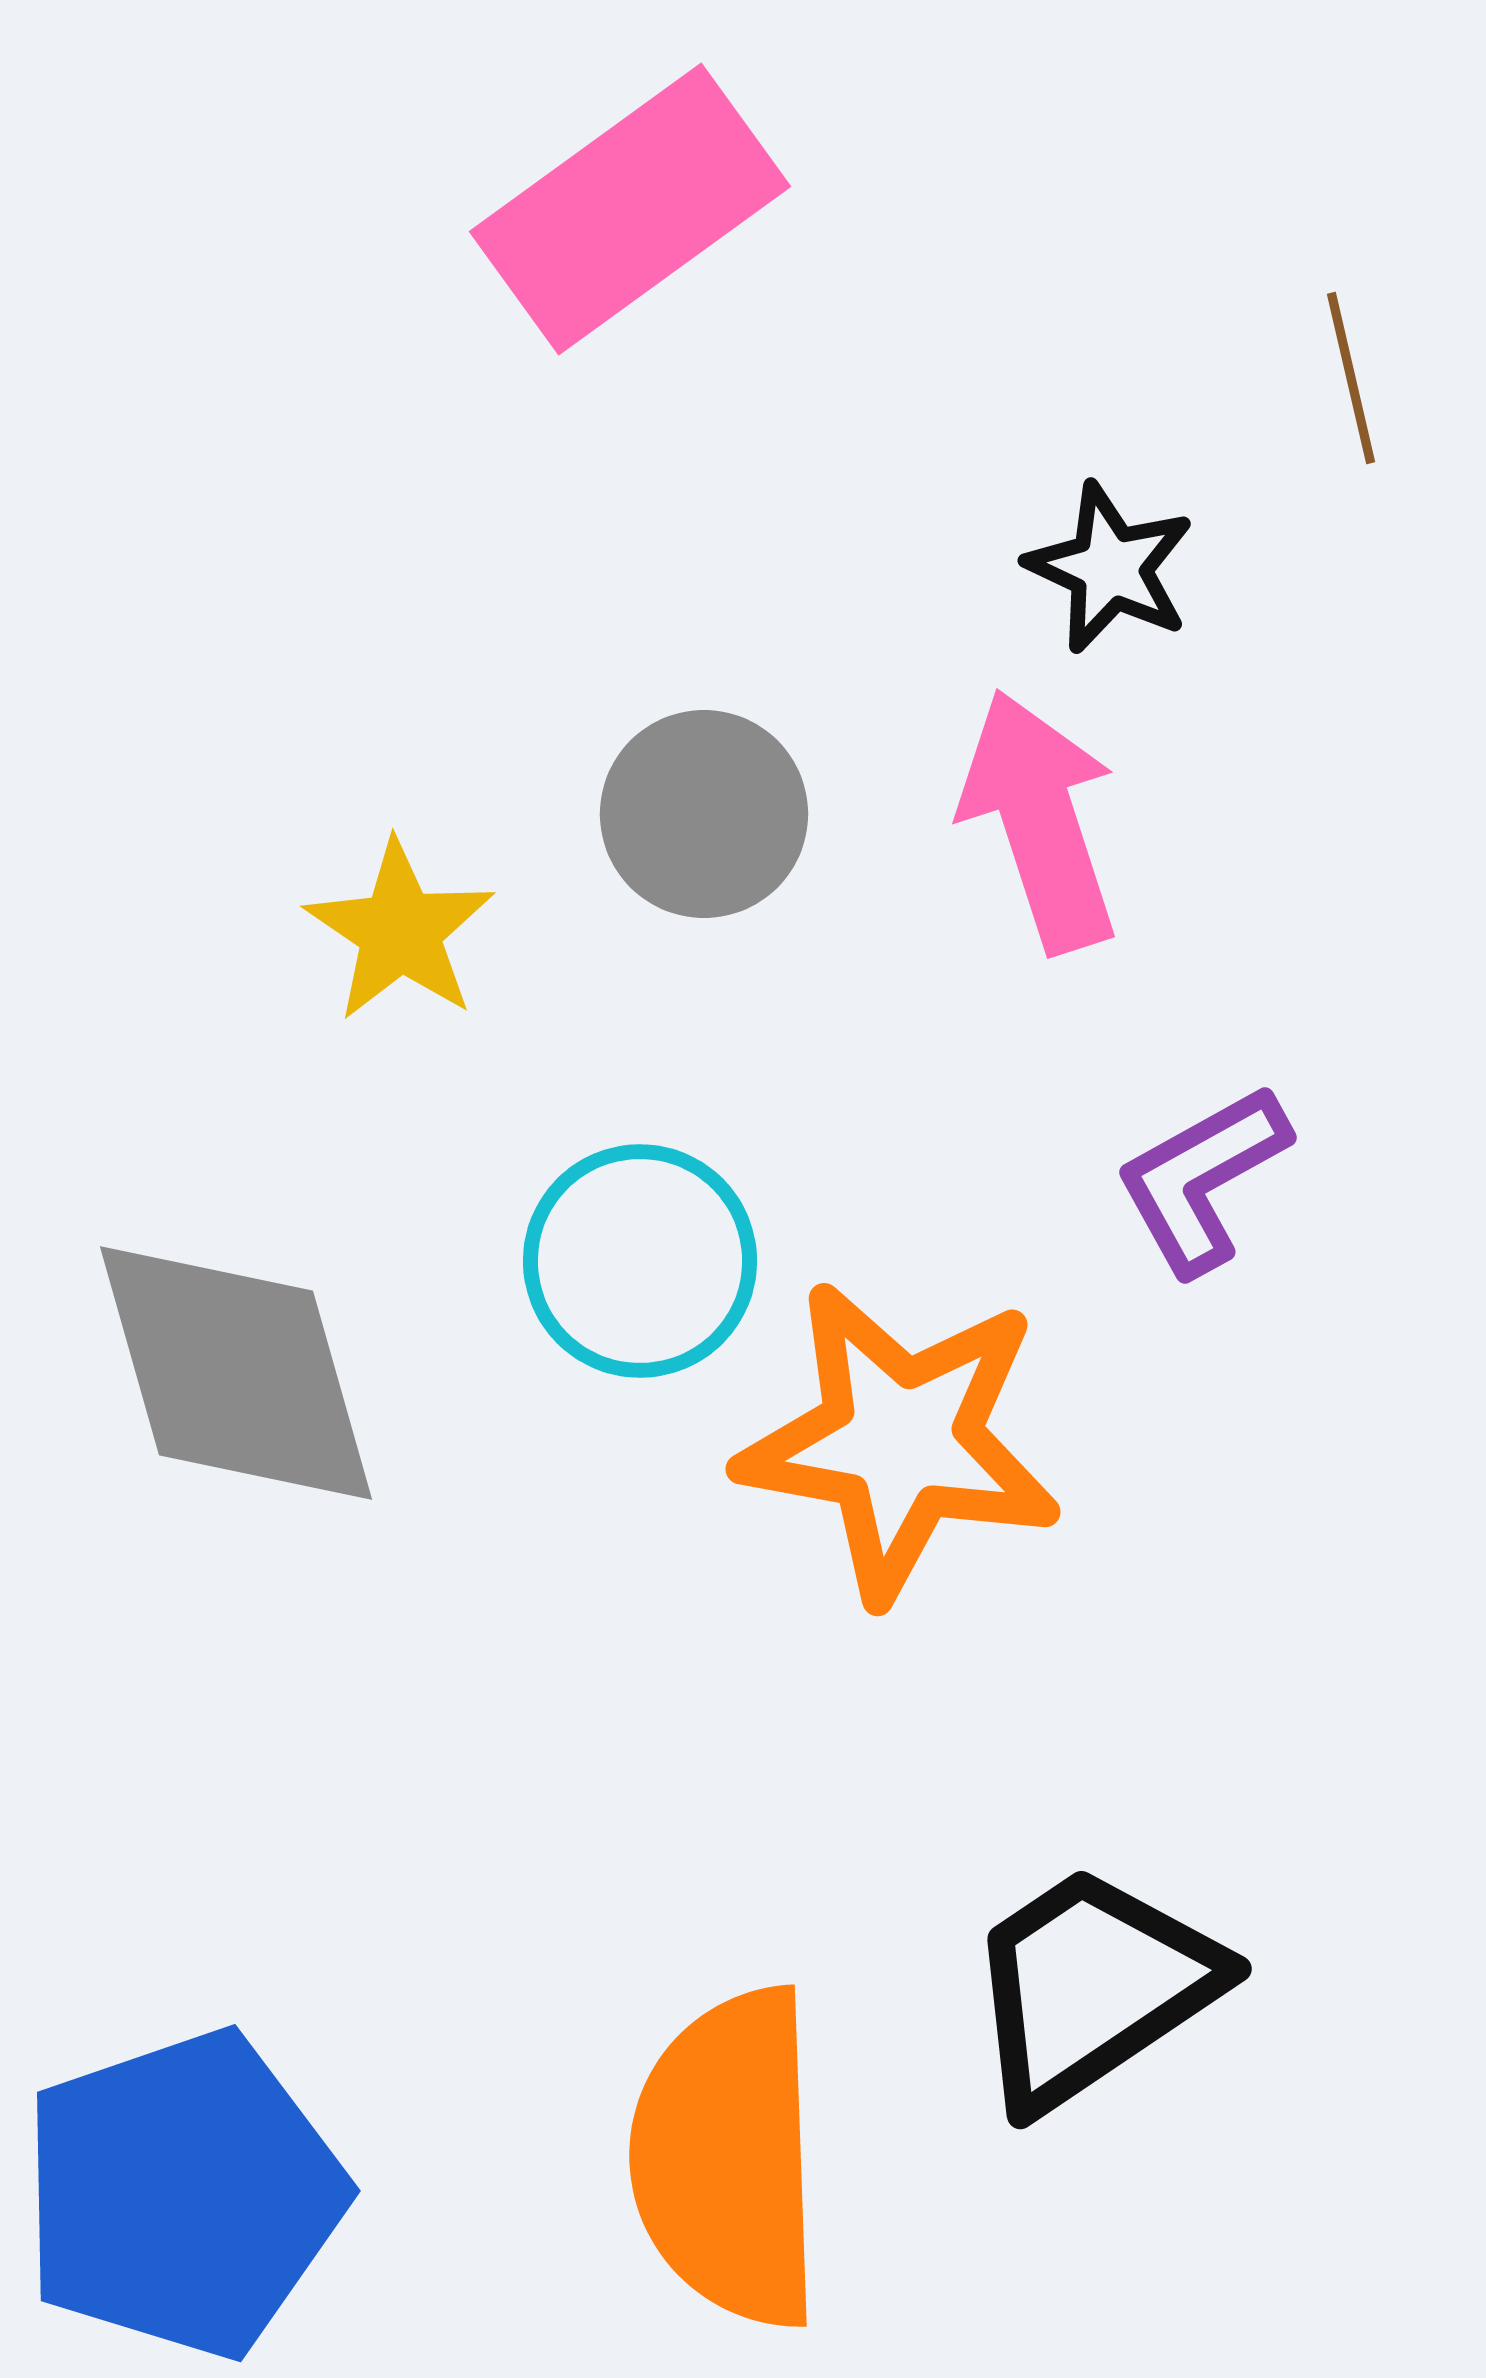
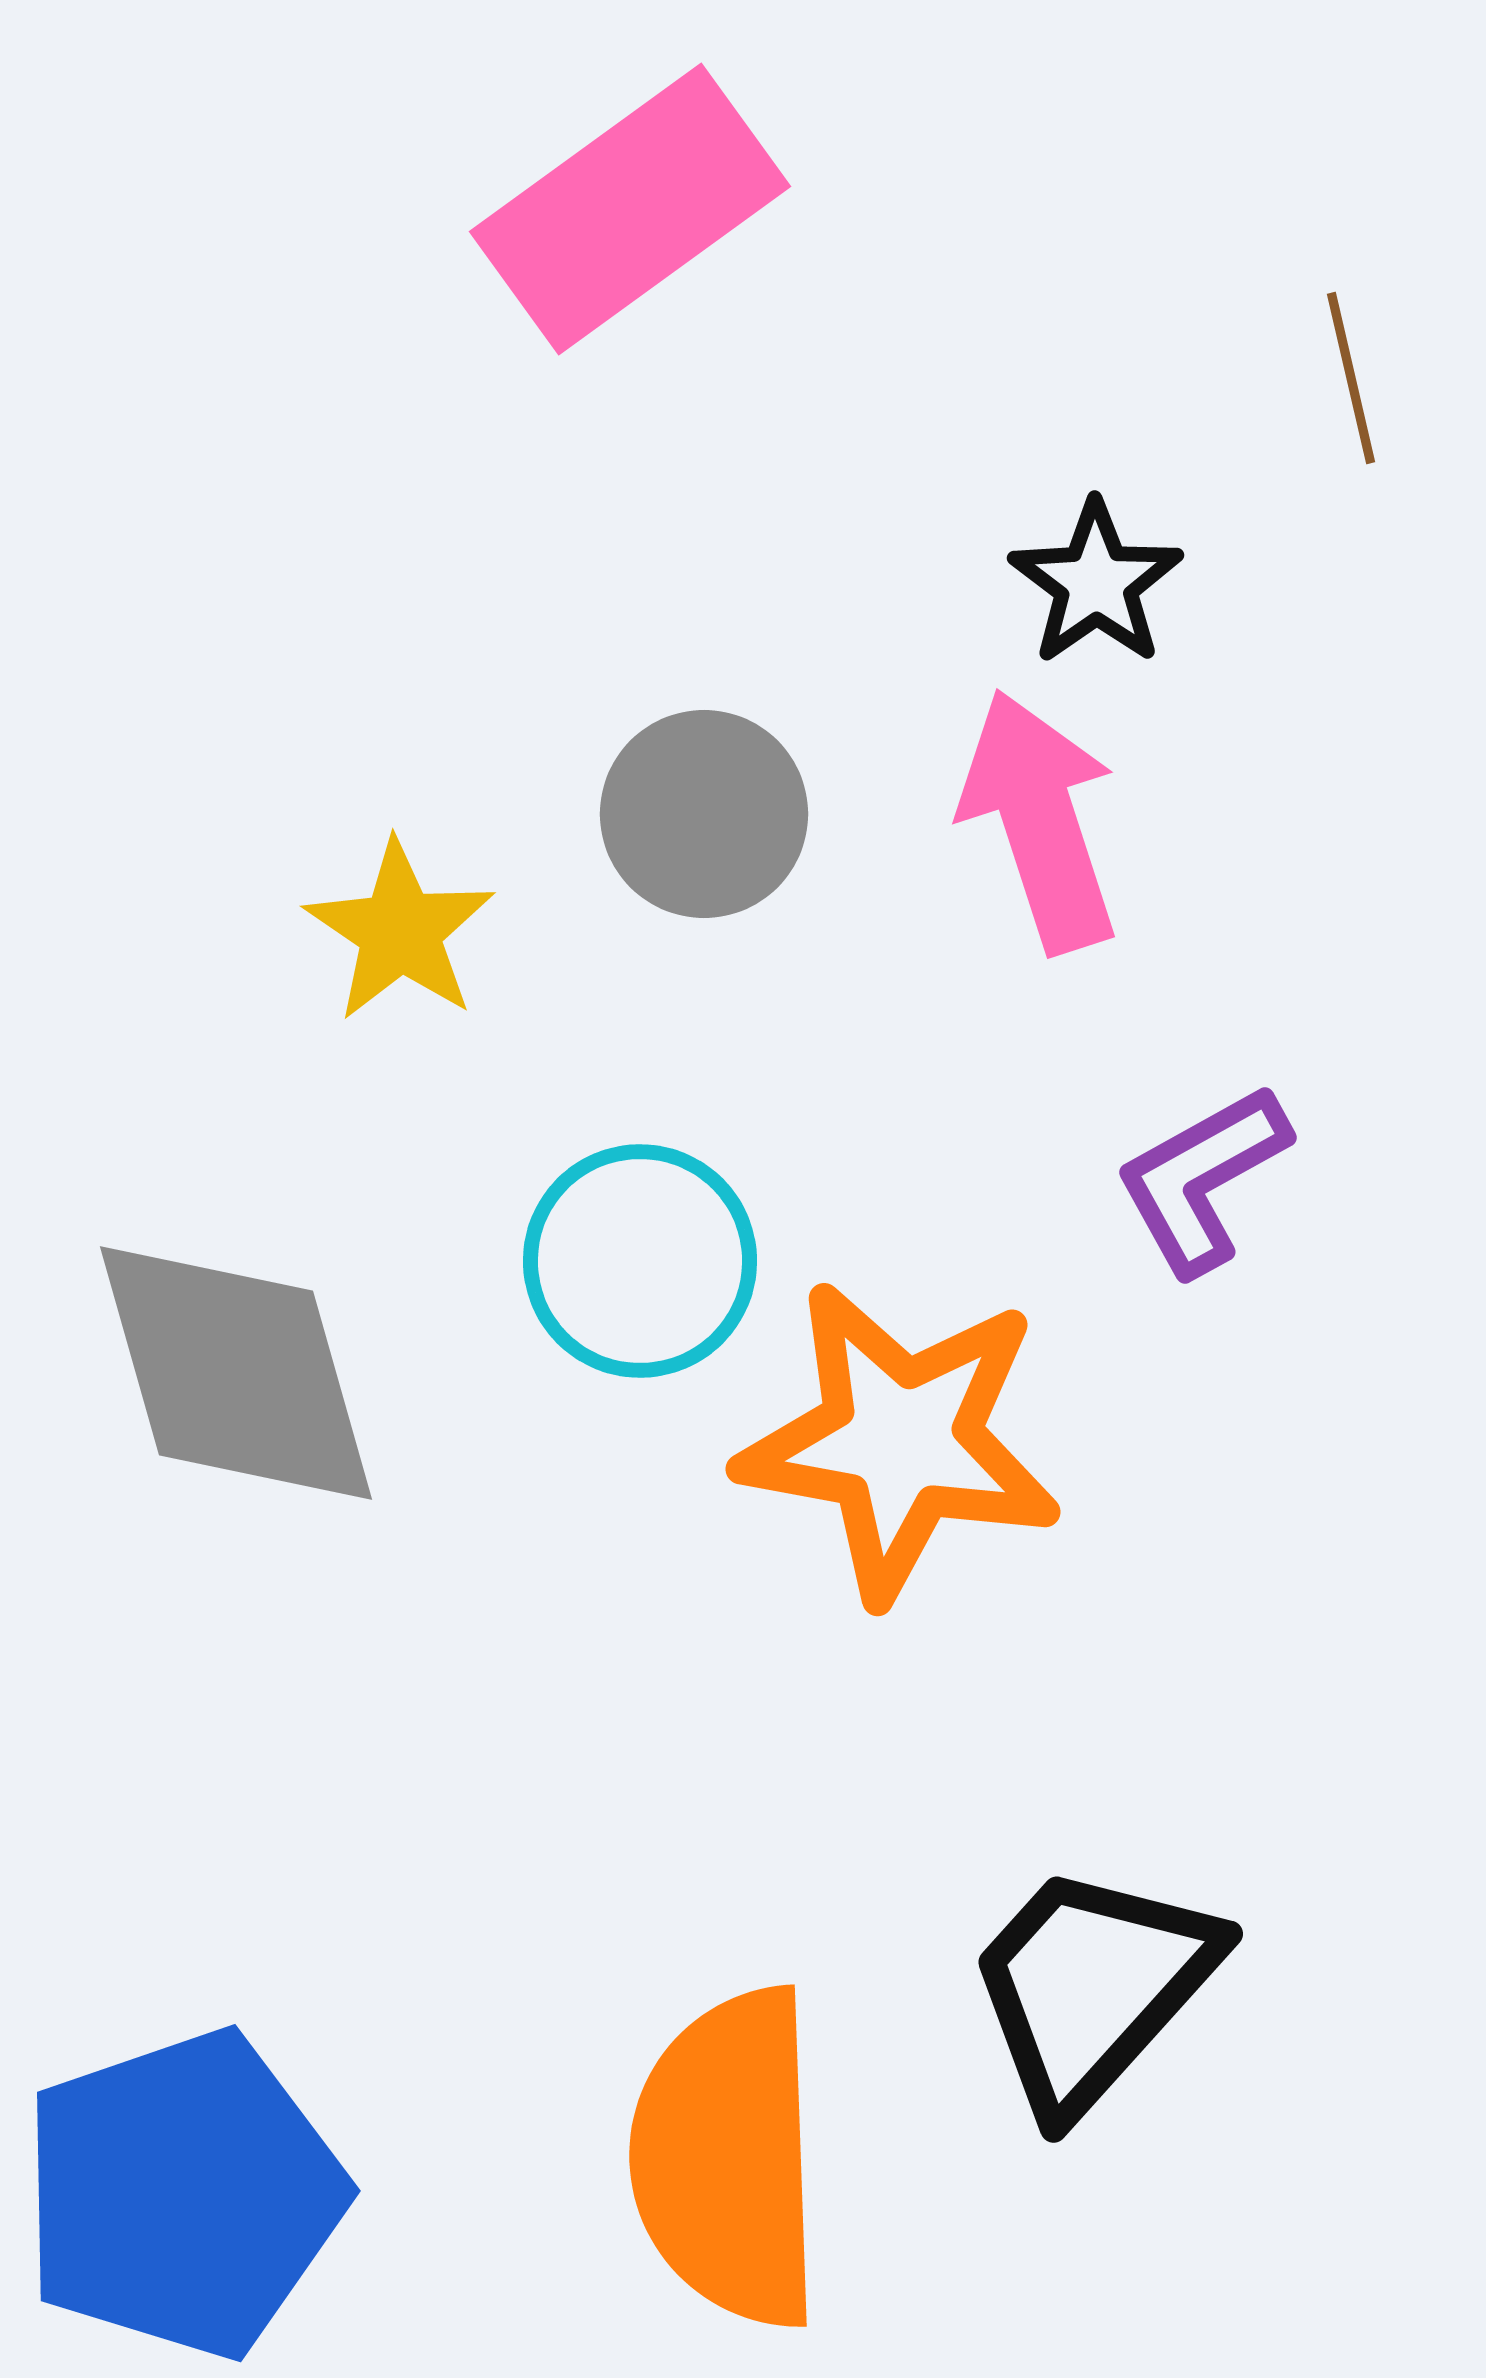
black star: moved 14 px left, 15 px down; rotated 12 degrees clockwise
black trapezoid: rotated 14 degrees counterclockwise
